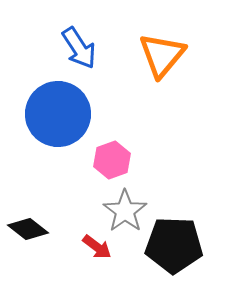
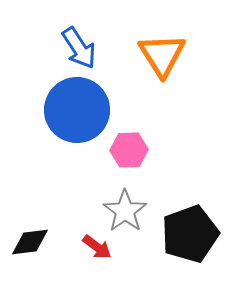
orange triangle: rotated 12 degrees counterclockwise
blue circle: moved 19 px right, 4 px up
pink hexagon: moved 17 px right, 10 px up; rotated 18 degrees clockwise
black diamond: moved 2 px right, 13 px down; rotated 45 degrees counterclockwise
black pentagon: moved 16 px right, 11 px up; rotated 22 degrees counterclockwise
